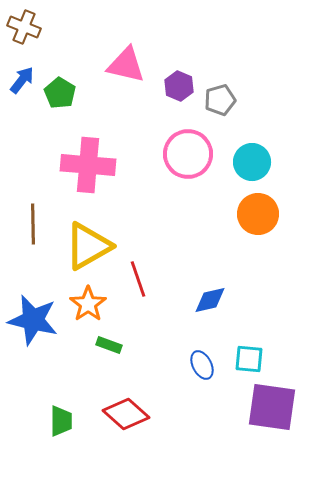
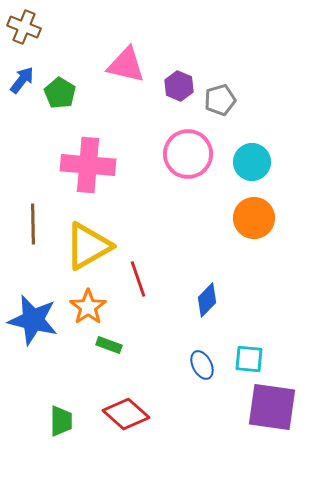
orange circle: moved 4 px left, 4 px down
blue diamond: moved 3 px left; rotated 32 degrees counterclockwise
orange star: moved 3 px down
